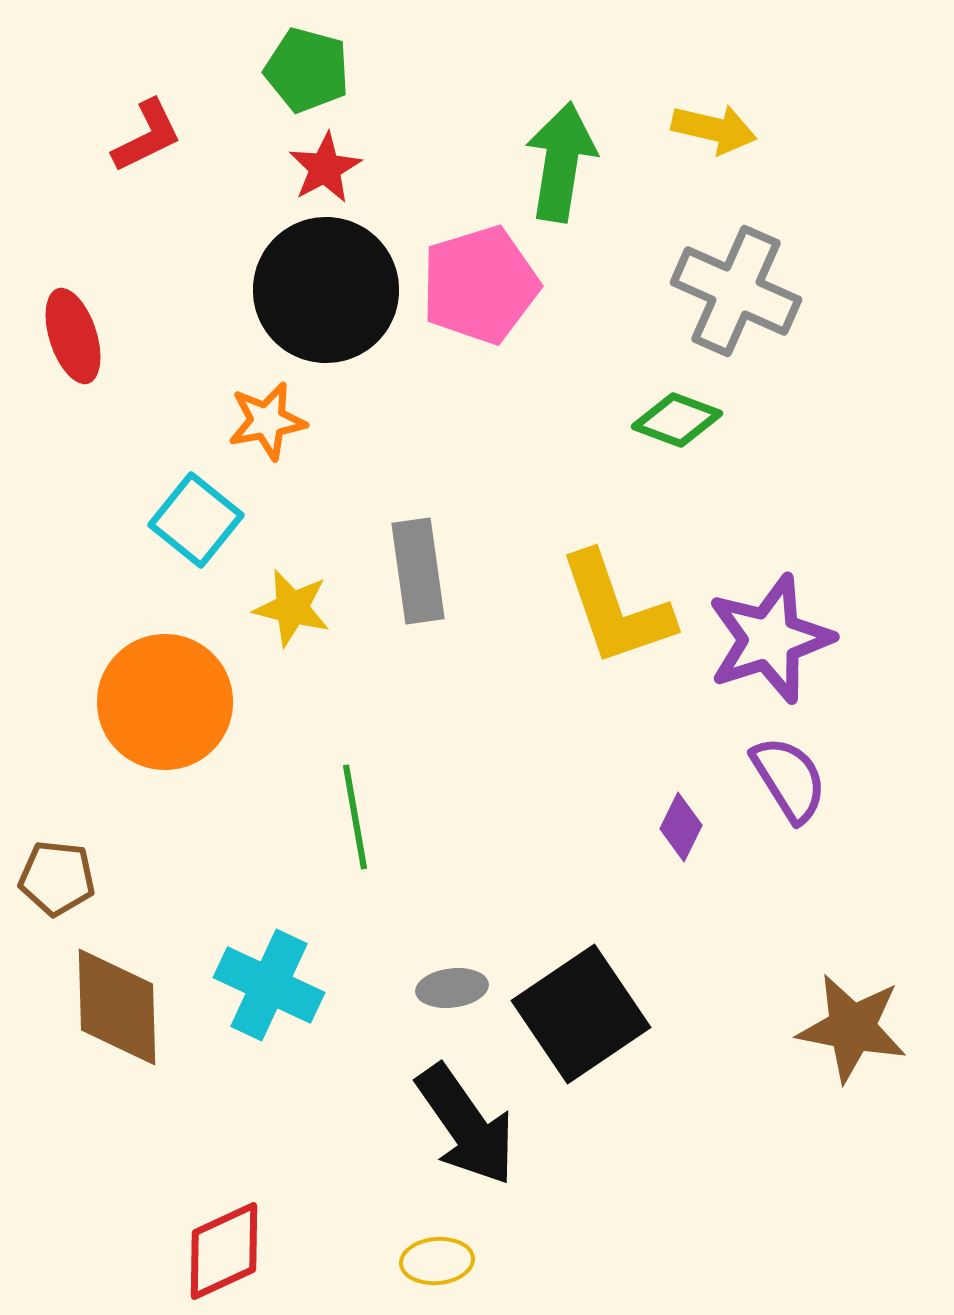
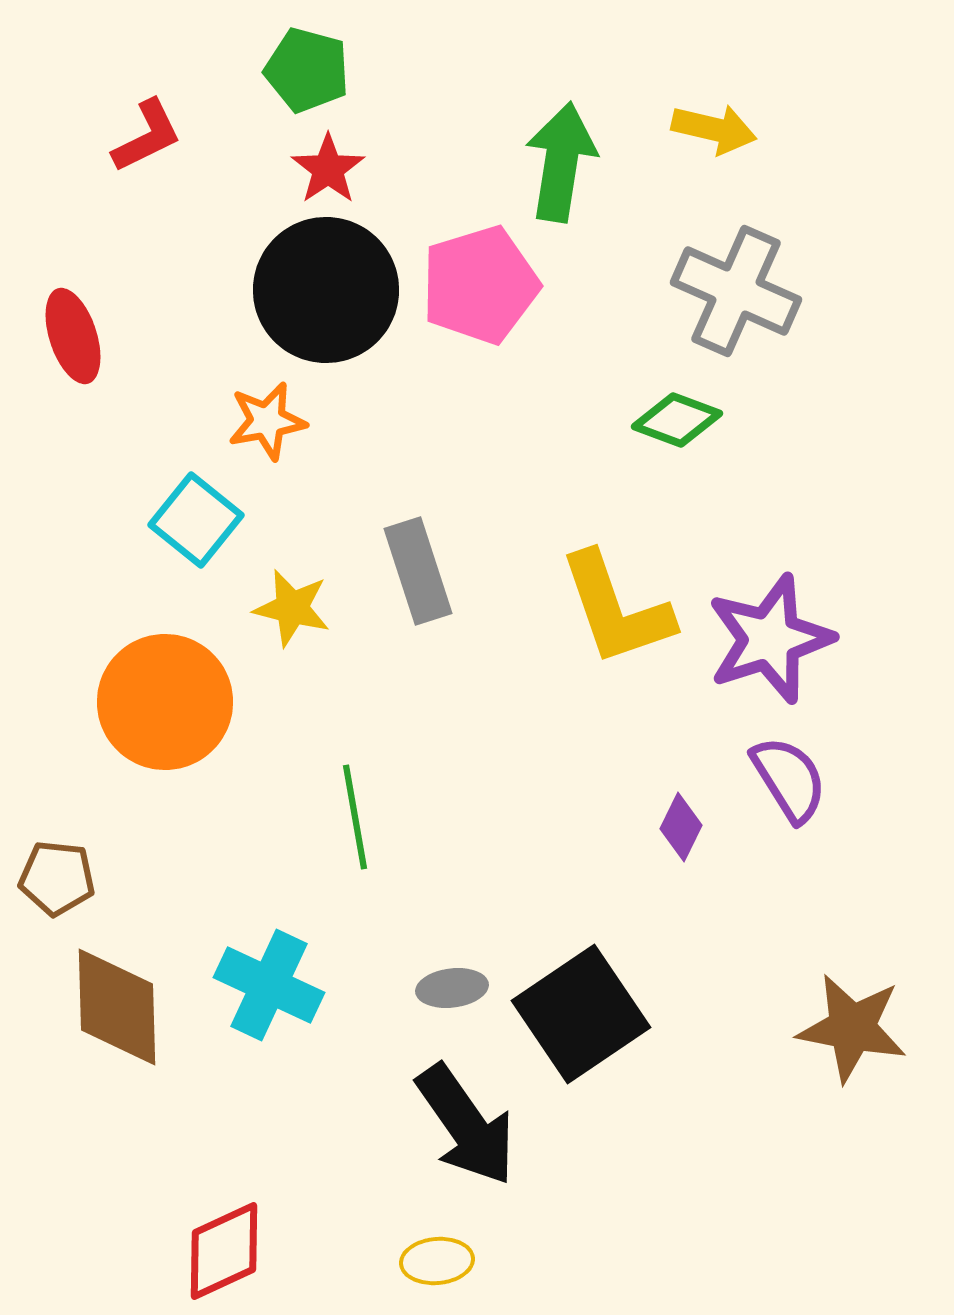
red star: moved 3 px right, 1 px down; rotated 6 degrees counterclockwise
gray rectangle: rotated 10 degrees counterclockwise
